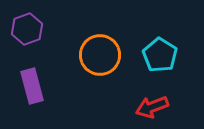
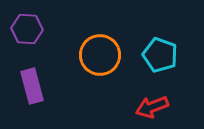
purple hexagon: rotated 24 degrees clockwise
cyan pentagon: rotated 12 degrees counterclockwise
